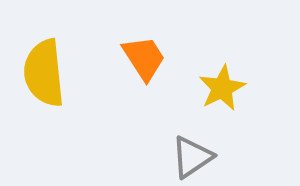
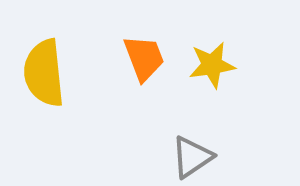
orange trapezoid: rotated 12 degrees clockwise
yellow star: moved 10 px left, 23 px up; rotated 18 degrees clockwise
